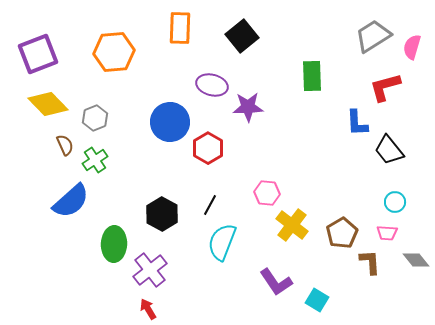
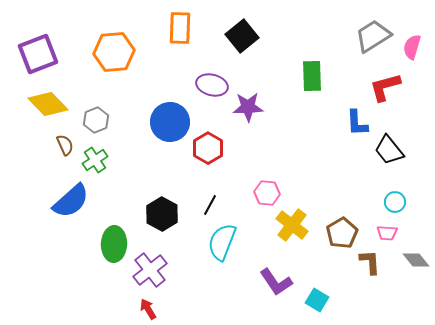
gray hexagon: moved 1 px right, 2 px down
